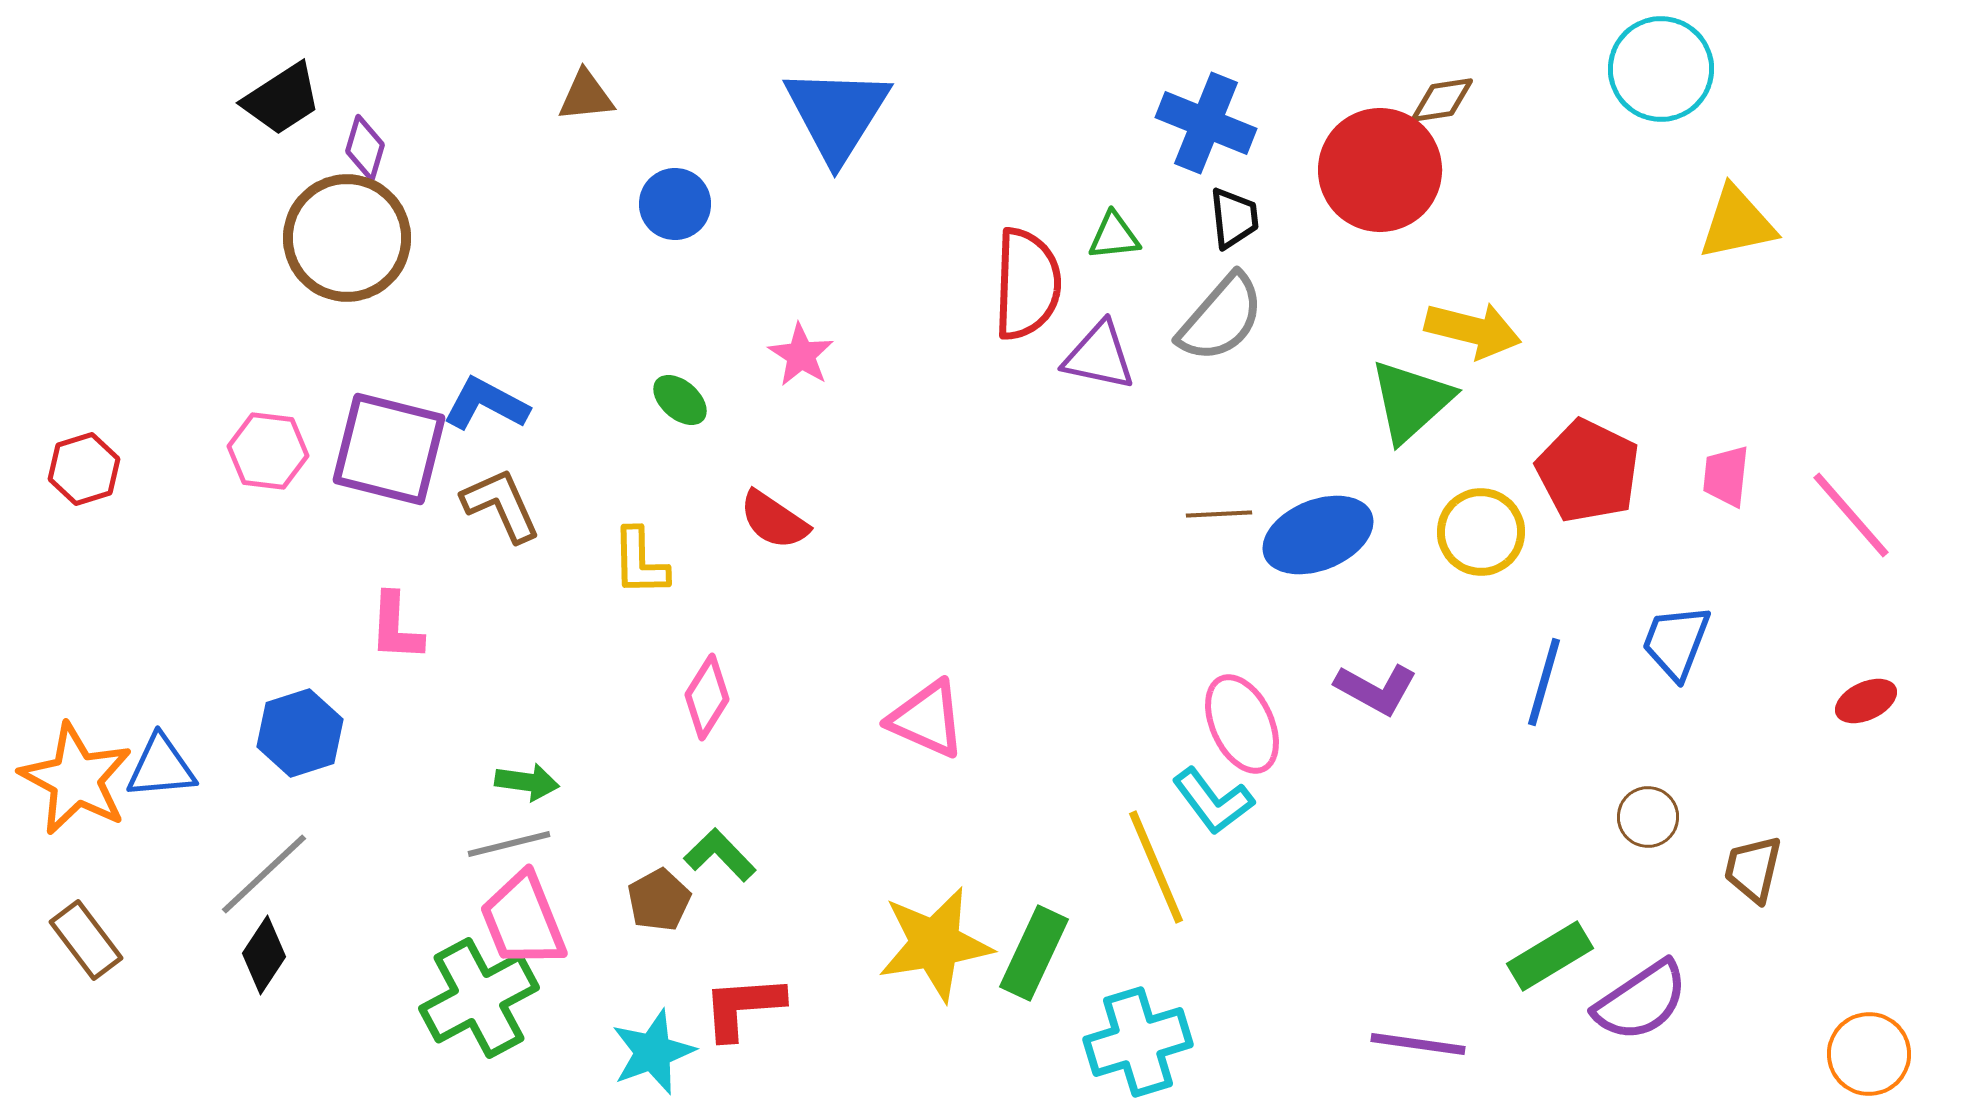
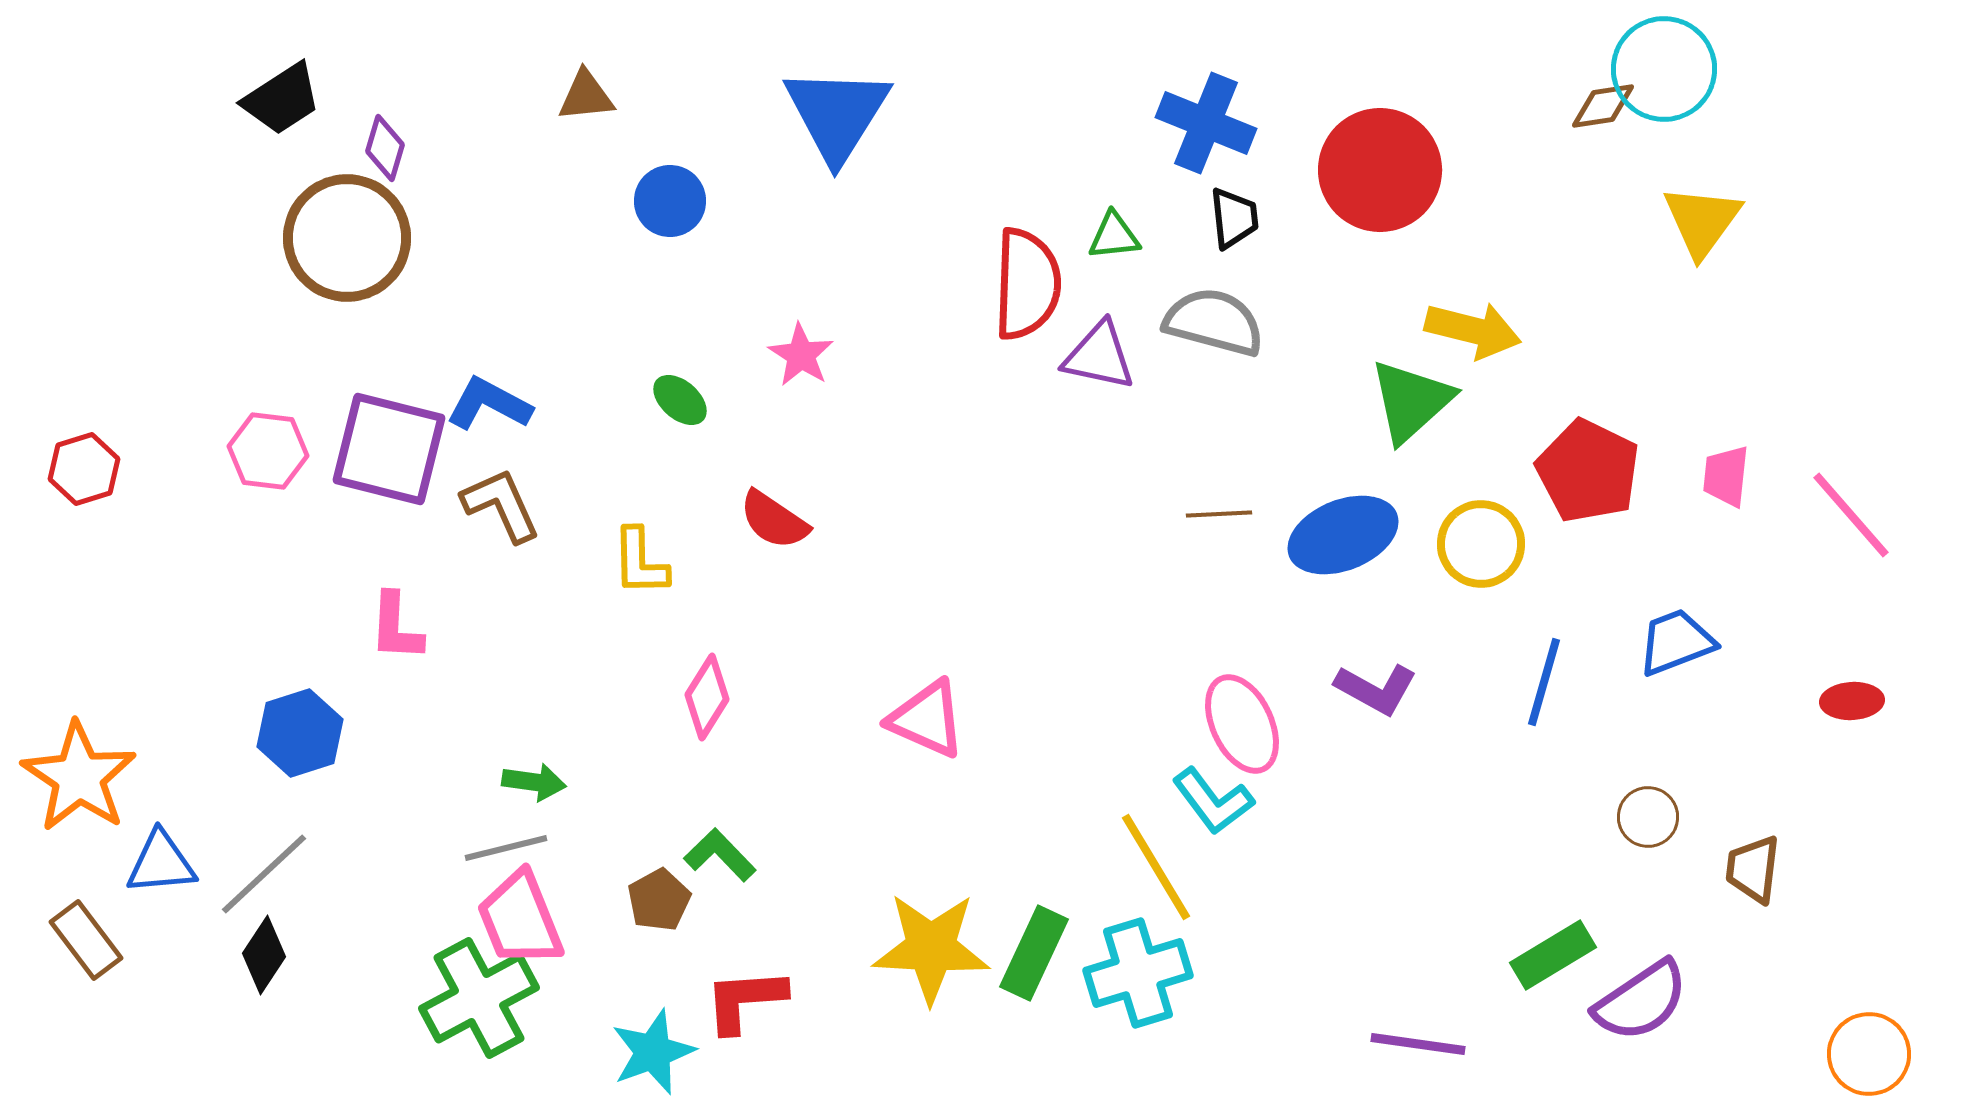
cyan circle at (1661, 69): moved 3 px right
brown diamond at (1442, 100): moved 161 px right, 6 px down
purple diamond at (365, 148): moved 20 px right
blue circle at (675, 204): moved 5 px left, 3 px up
yellow triangle at (1737, 223): moved 35 px left, 2 px up; rotated 42 degrees counterclockwise
gray semicircle at (1221, 318): moved 7 px left, 4 px down; rotated 116 degrees counterclockwise
blue L-shape at (486, 404): moved 3 px right
yellow circle at (1481, 532): moved 12 px down
blue ellipse at (1318, 535): moved 25 px right
blue trapezoid at (1676, 642): rotated 48 degrees clockwise
red ellipse at (1866, 701): moved 14 px left; rotated 22 degrees clockwise
blue triangle at (161, 767): moved 96 px down
orange star at (76, 779): moved 3 px right, 2 px up; rotated 6 degrees clockwise
green arrow at (527, 782): moved 7 px right
gray line at (509, 844): moved 3 px left, 4 px down
yellow line at (1156, 867): rotated 8 degrees counterclockwise
brown trapezoid at (1753, 869): rotated 6 degrees counterclockwise
pink trapezoid at (523, 920): moved 3 px left, 1 px up
yellow star at (935, 944): moved 4 px left, 4 px down; rotated 12 degrees clockwise
green rectangle at (1550, 956): moved 3 px right, 1 px up
red L-shape at (743, 1007): moved 2 px right, 7 px up
cyan cross at (1138, 1042): moved 69 px up
